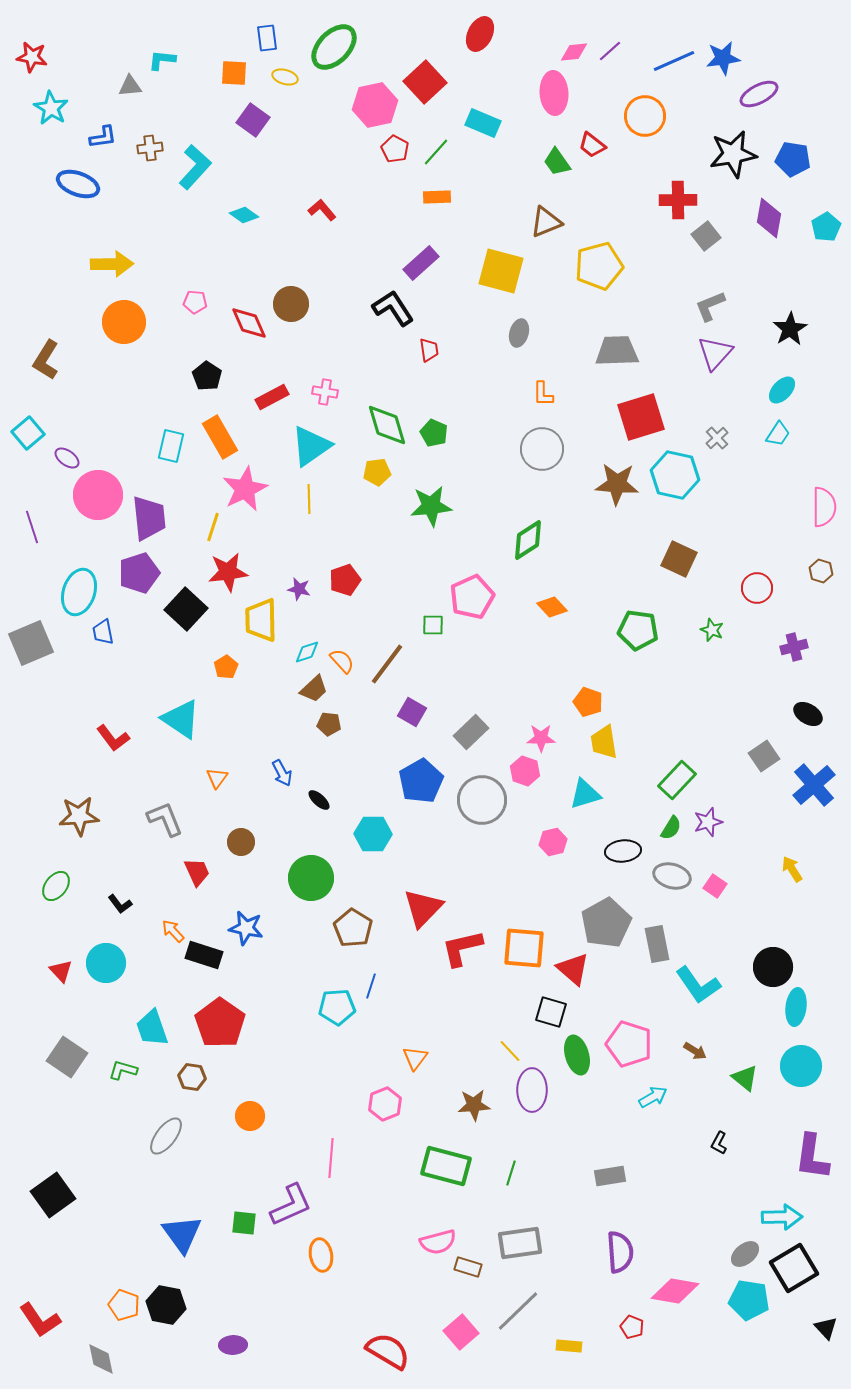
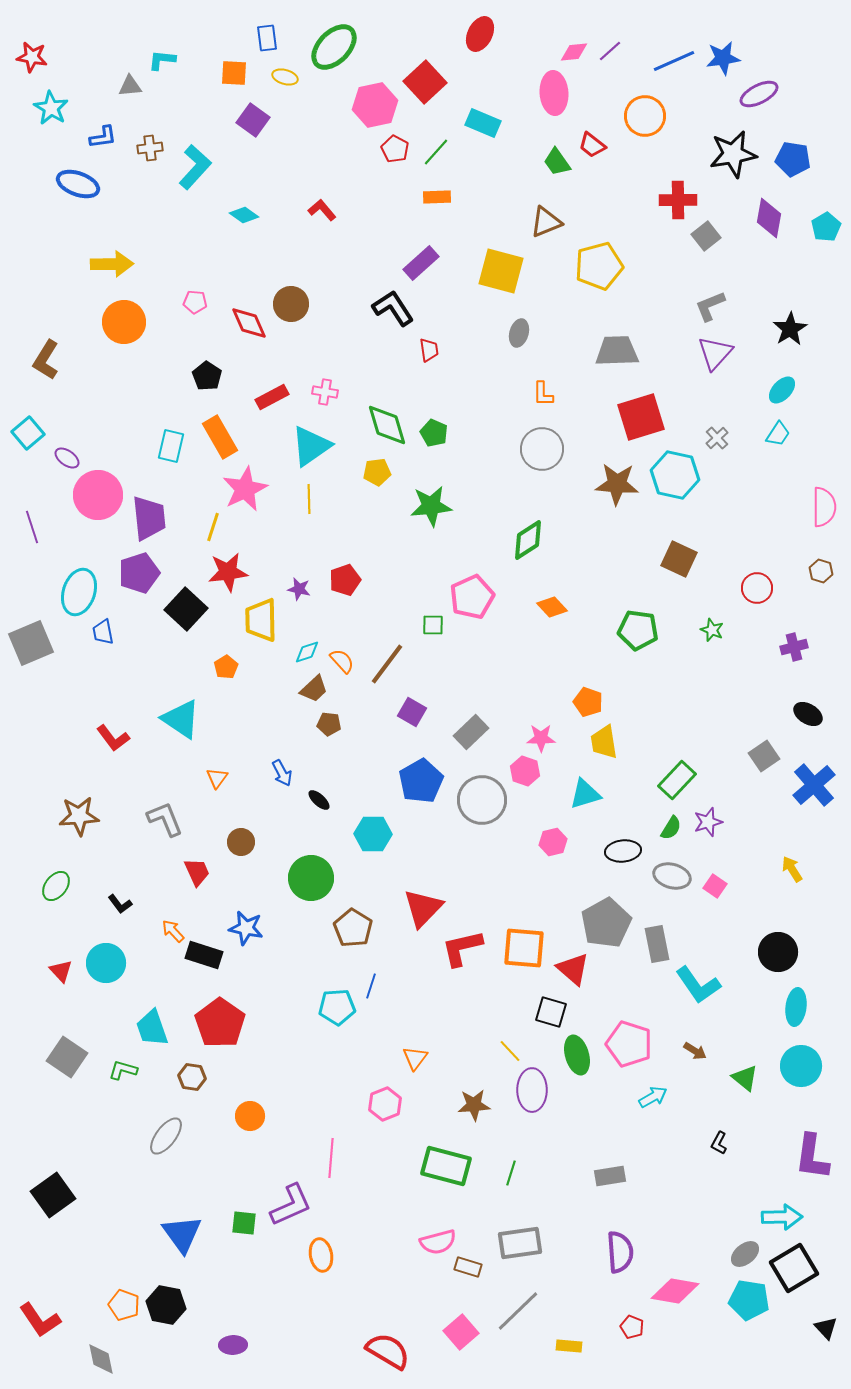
black circle at (773, 967): moved 5 px right, 15 px up
